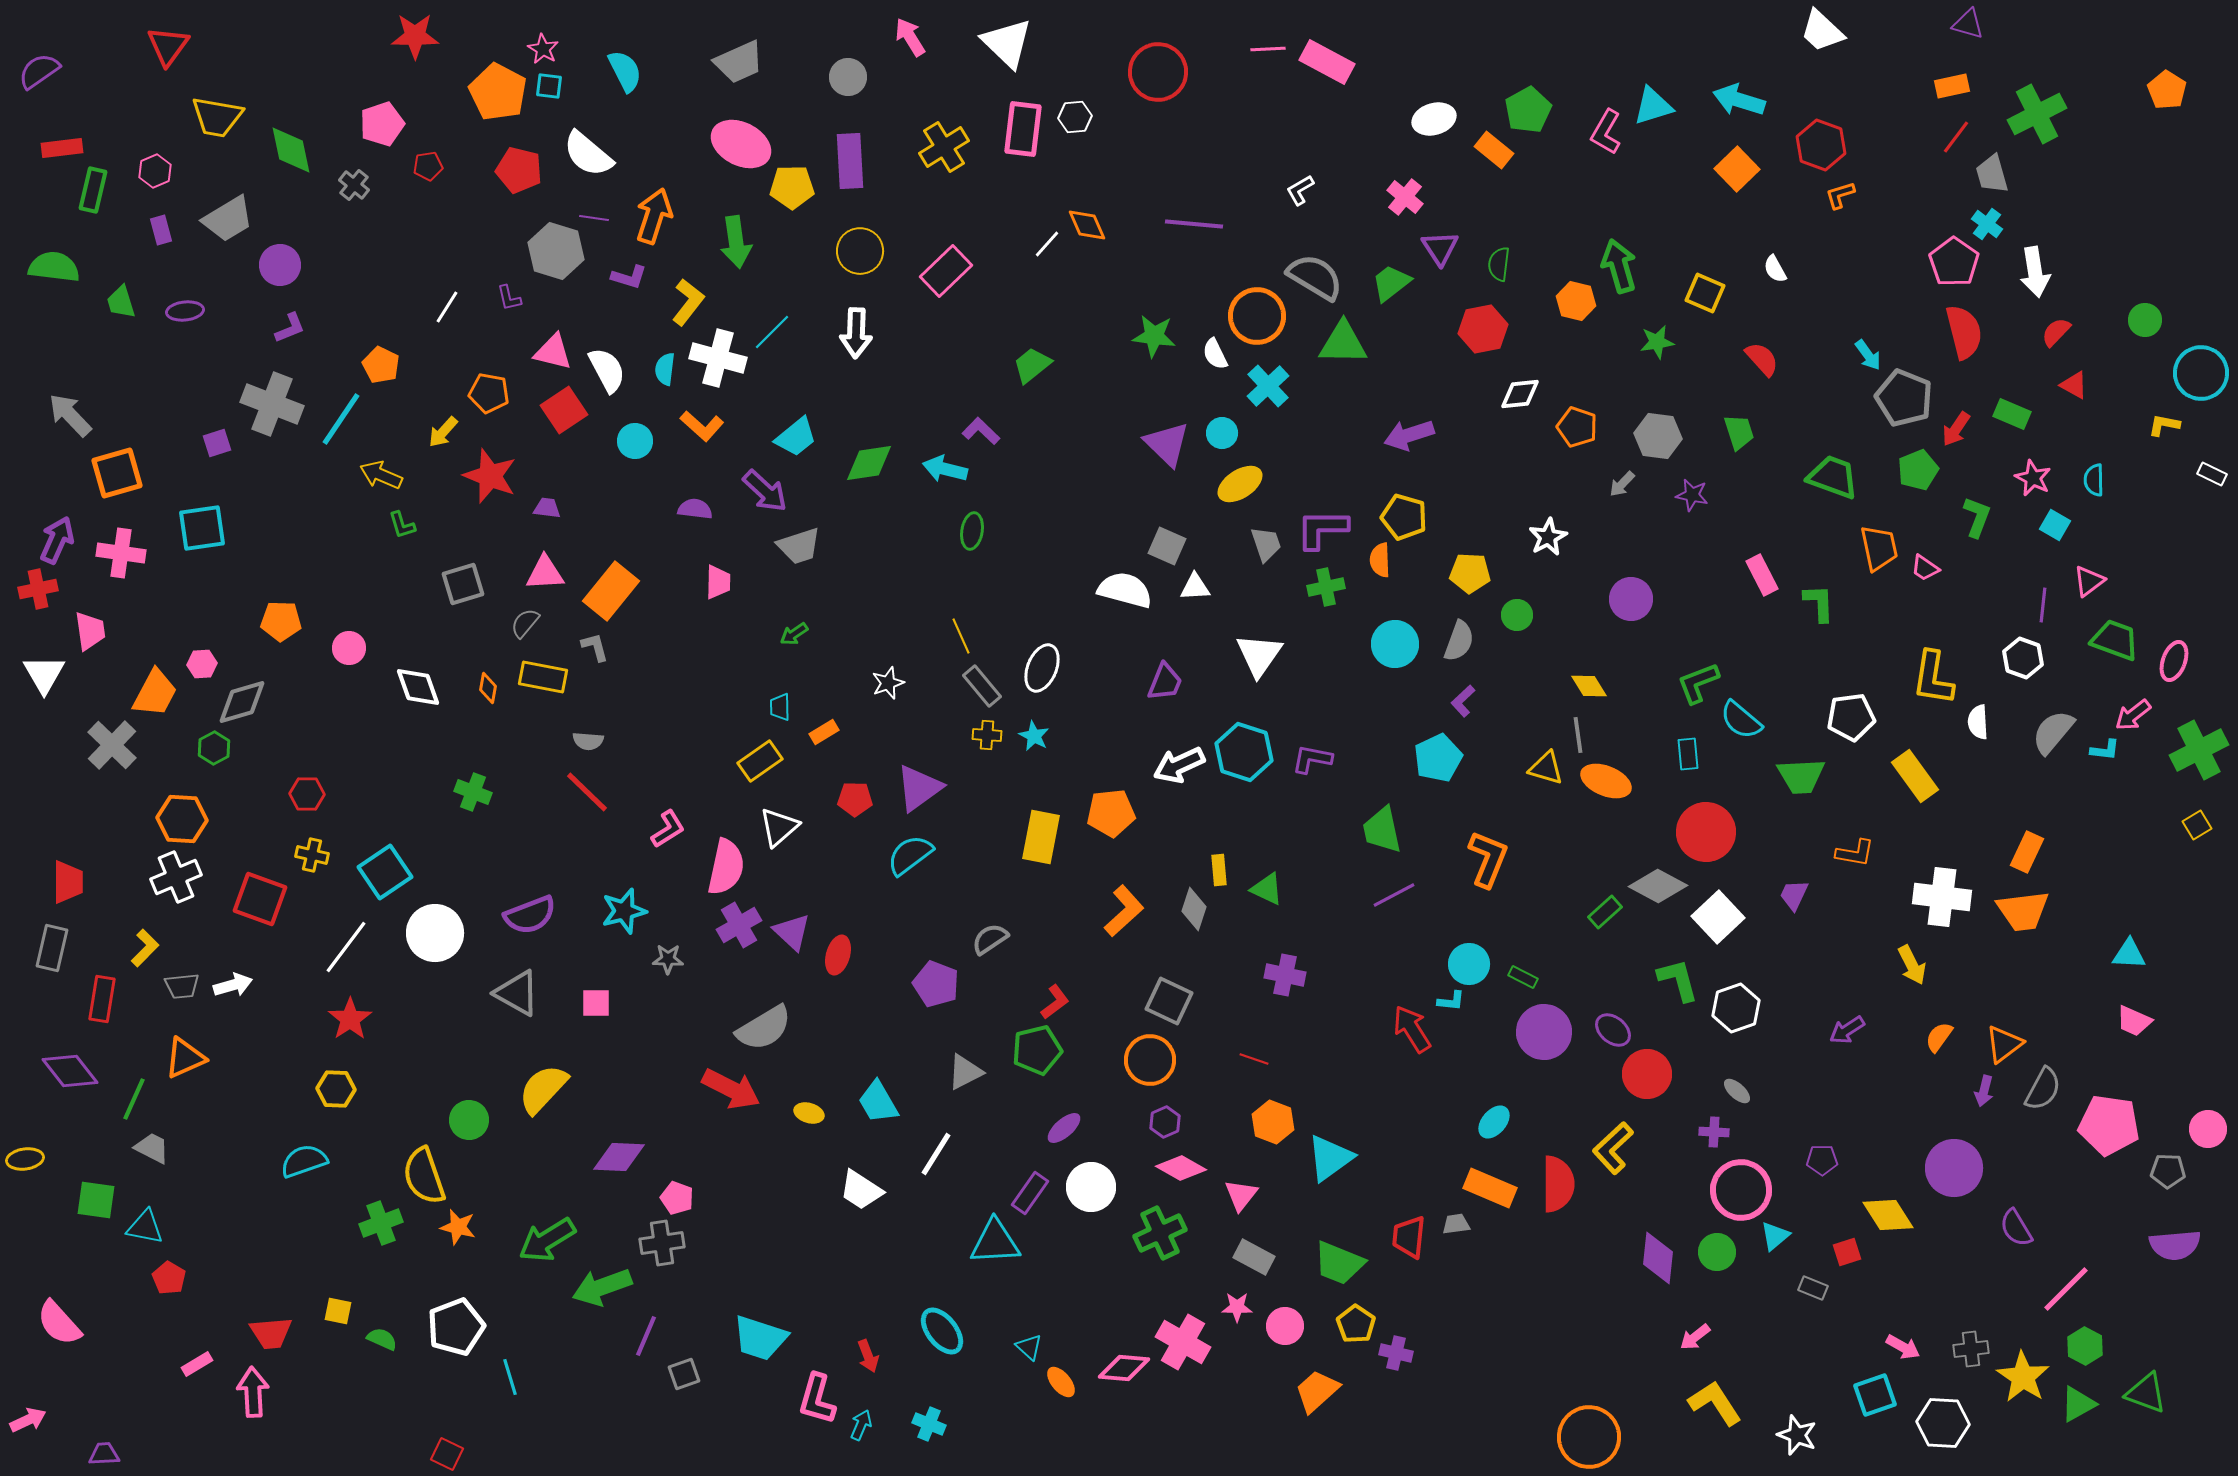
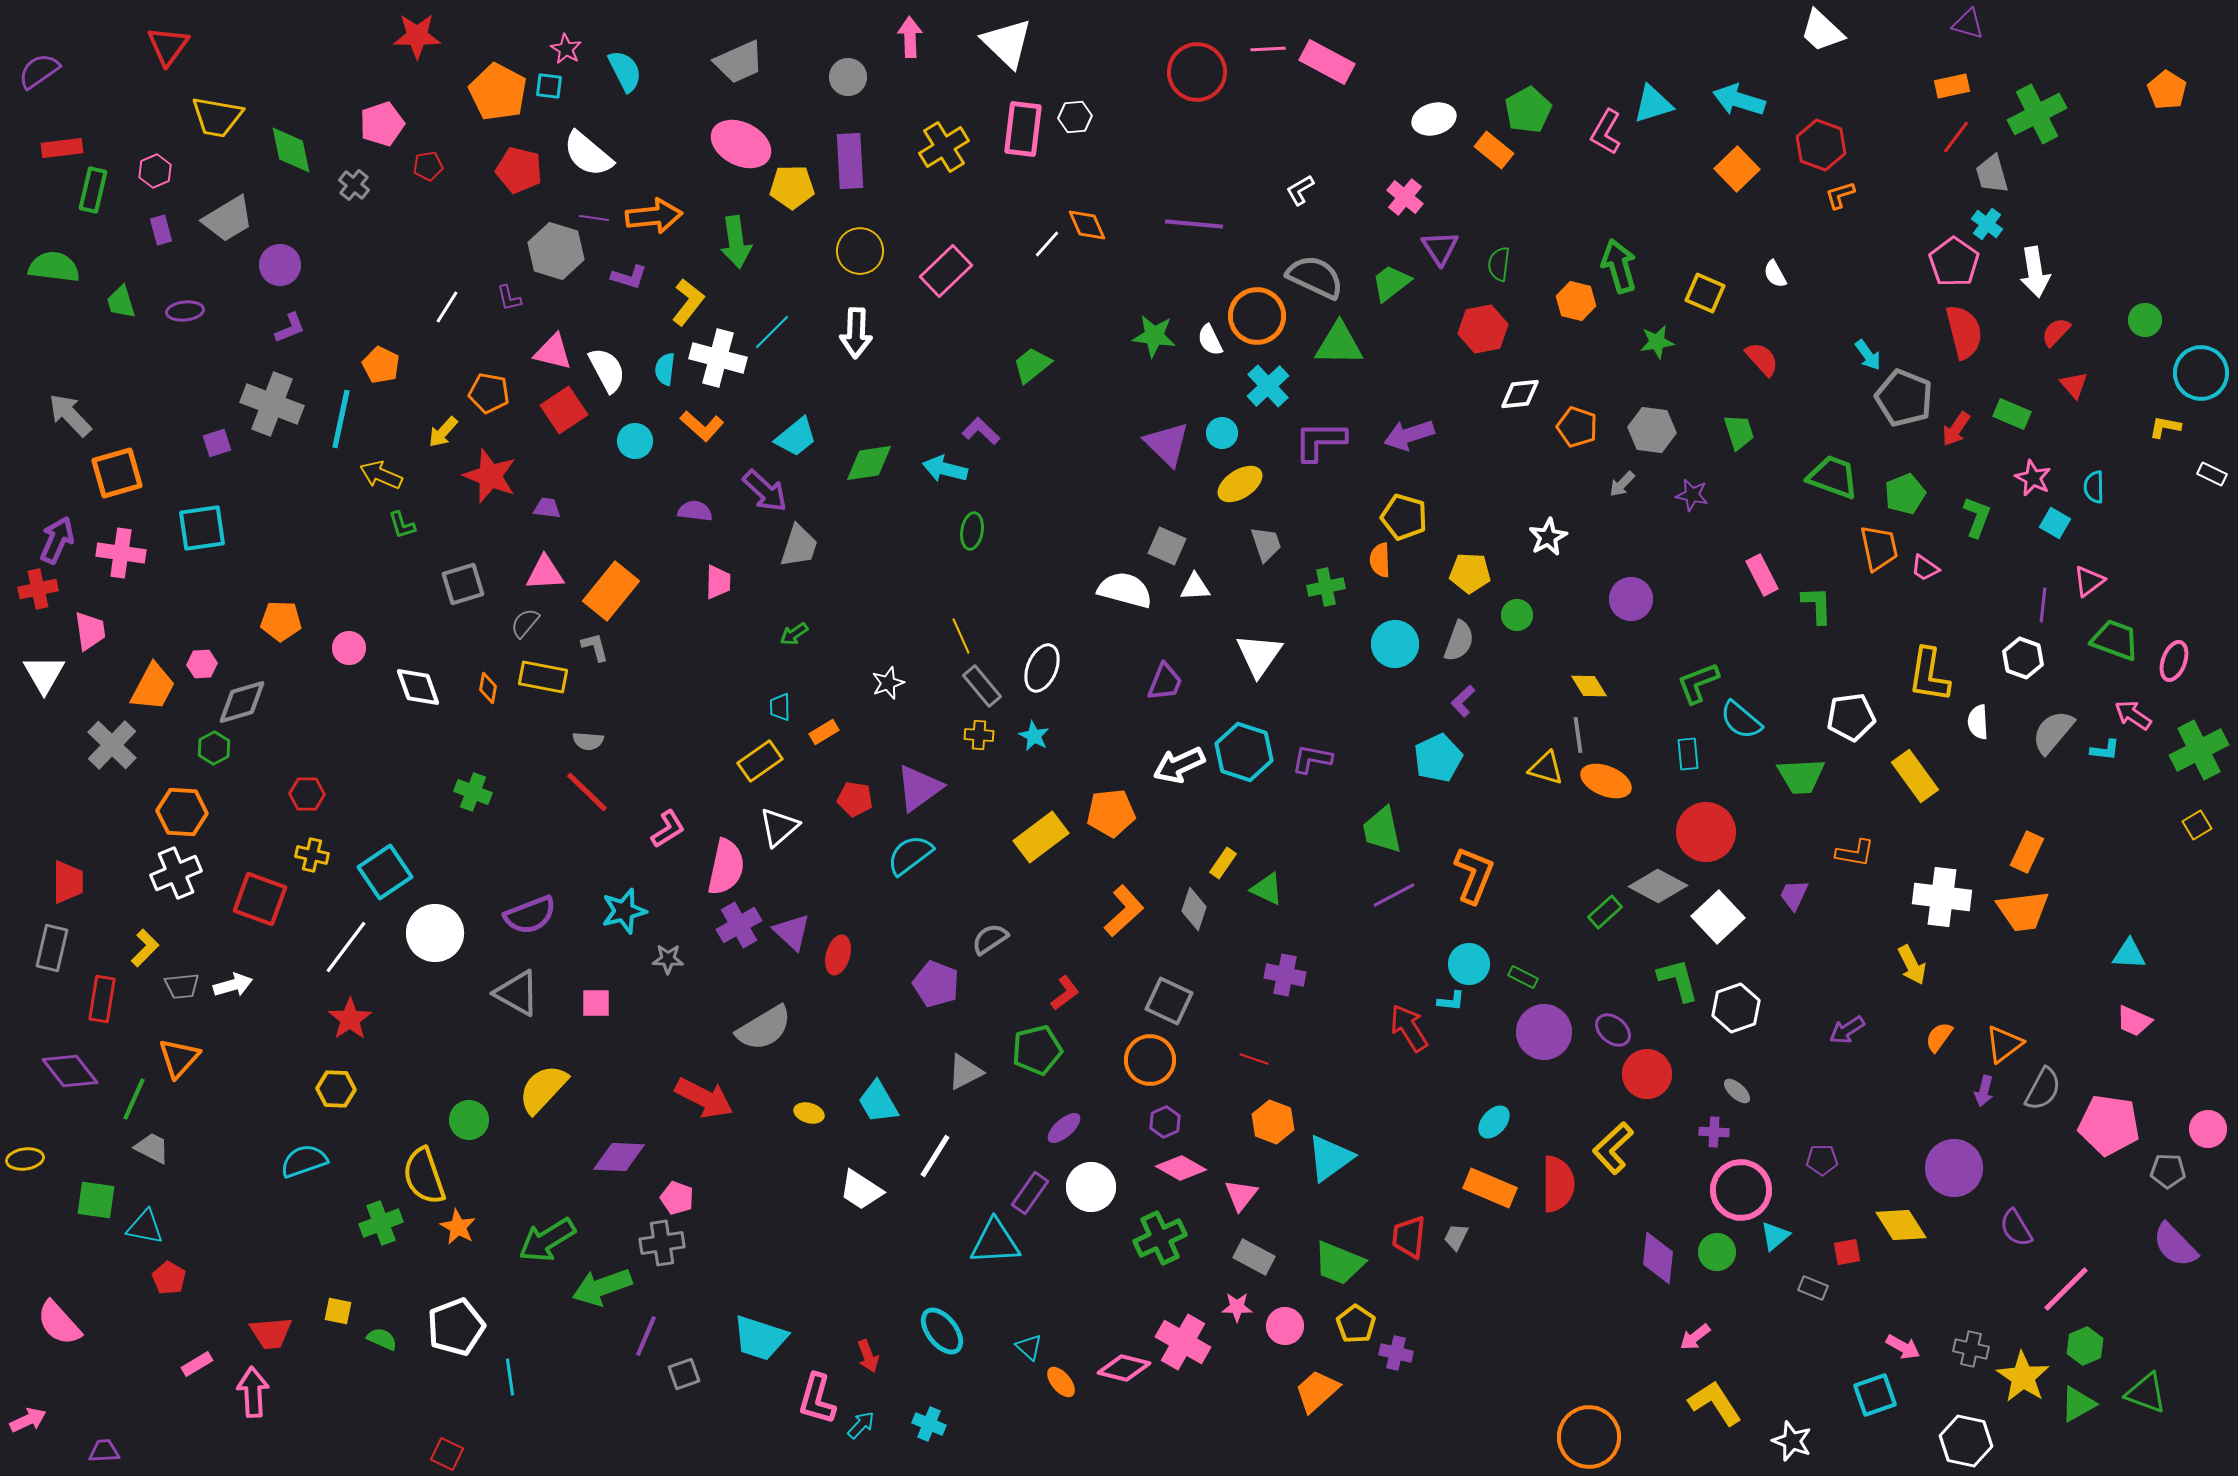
red star at (415, 36): moved 2 px right
pink arrow at (910, 37): rotated 30 degrees clockwise
pink star at (543, 49): moved 23 px right
red circle at (1158, 72): moved 39 px right
cyan triangle at (1653, 106): moved 2 px up
orange arrow at (654, 216): rotated 66 degrees clockwise
white semicircle at (1775, 269): moved 5 px down
gray semicircle at (1315, 277): rotated 6 degrees counterclockwise
green triangle at (1343, 343): moved 4 px left, 1 px down
white semicircle at (1215, 354): moved 5 px left, 14 px up
red triangle at (2074, 385): rotated 20 degrees clockwise
cyan line at (341, 419): rotated 22 degrees counterclockwise
yellow L-shape at (2164, 425): moved 1 px right, 2 px down
gray hexagon at (1658, 436): moved 6 px left, 6 px up
green pentagon at (1918, 470): moved 13 px left, 24 px down
cyan semicircle at (2094, 480): moved 7 px down
purple semicircle at (695, 509): moved 2 px down
cyan square at (2055, 525): moved 2 px up
purple L-shape at (1322, 529): moved 2 px left, 88 px up
gray trapezoid at (799, 546): rotated 54 degrees counterclockwise
green L-shape at (1819, 603): moved 2 px left, 2 px down
yellow L-shape at (1933, 678): moved 4 px left, 3 px up
orange trapezoid at (155, 693): moved 2 px left, 6 px up
pink arrow at (2133, 715): rotated 72 degrees clockwise
yellow cross at (987, 735): moved 8 px left
red pentagon at (855, 799): rotated 8 degrees clockwise
orange hexagon at (182, 819): moved 7 px up
yellow rectangle at (1041, 837): rotated 42 degrees clockwise
orange L-shape at (1488, 859): moved 14 px left, 16 px down
yellow rectangle at (1219, 870): moved 4 px right, 7 px up; rotated 40 degrees clockwise
white cross at (176, 877): moved 4 px up
red L-shape at (1055, 1002): moved 10 px right, 9 px up
red arrow at (1412, 1029): moved 3 px left, 1 px up
orange triangle at (185, 1058): moved 6 px left; rotated 24 degrees counterclockwise
red arrow at (731, 1089): moved 27 px left, 9 px down
white line at (936, 1154): moved 1 px left, 2 px down
yellow diamond at (1888, 1215): moved 13 px right, 10 px down
gray trapezoid at (1456, 1224): moved 13 px down; rotated 56 degrees counterclockwise
orange star at (458, 1227): rotated 15 degrees clockwise
green cross at (1160, 1233): moved 5 px down
purple semicircle at (2175, 1245): rotated 51 degrees clockwise
red square at (1847, 1252): rotated 8 degrees clockwise
green hexagon at (2085, 1346): rotated 9 degrees clockwise
gray cross at (1971, 1349): rotated 20 degrees clockwise
pink diamond at (1124, 1368): rotated 9 degrees clockwise
cyan line at (510, 1377): rotated 9 degrees clockwise
white hexagon at (1943, 1423): moved 23 px right, 18 px down; rotated 9 degrees clockwise
cyan arrow at (861, 1425): rotated 20 degrees clockwise
white star at (1797, 1435): moved 5 px left, 6 px down
purple trapezoid at (104, 1454): moved 3 px up
